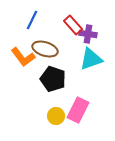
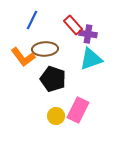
brown ellipse: rotated 20 degrees counterclockwise
